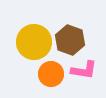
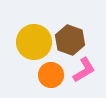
pink L-shape: rotated 40 degrees counterclockwise
orange circle: moved 1 px down
